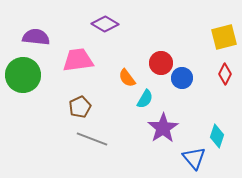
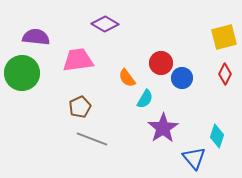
green circle: moved 1 px left, 2 px up
